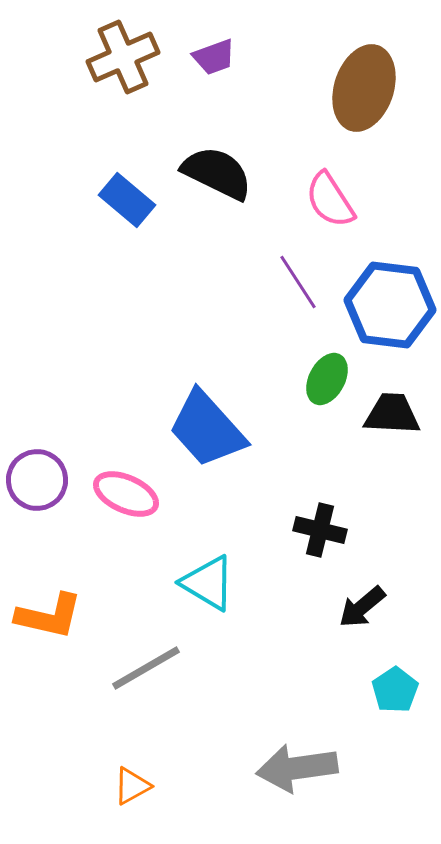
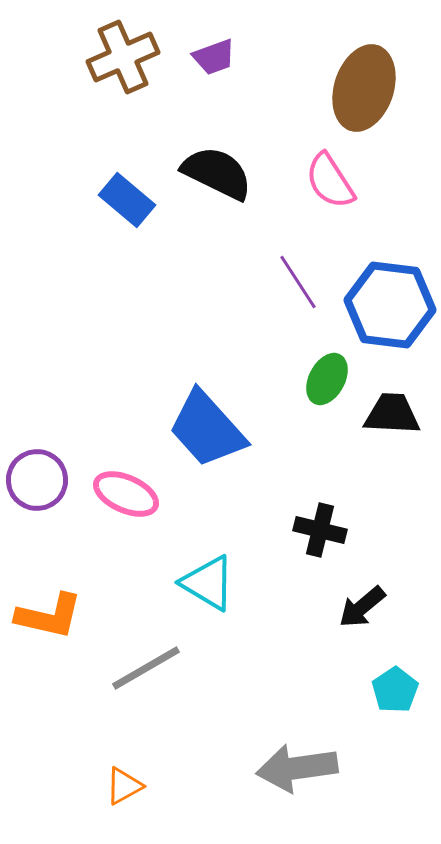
pink semicircle: moved 19 px up
orange triangle: moved 8 px left
